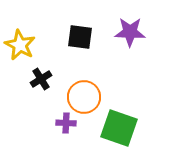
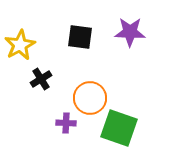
yellow star: rotated 16 degrees clockwise
orange circle: moved 6 px right, 1 px down
